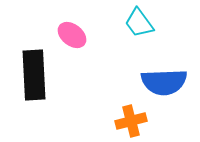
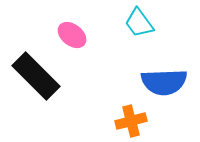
black rectangle: moved 2 px right, 1 px down; rotated 42 degrees counterclockwise
